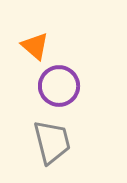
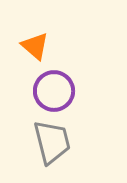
purple circle: moved 5 px left, 5 px down
